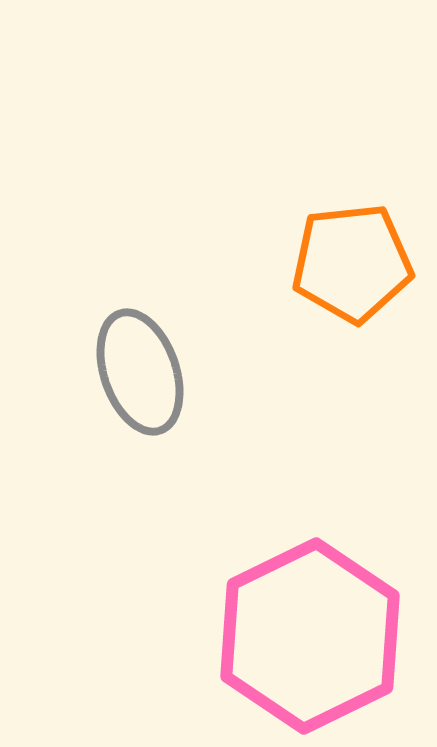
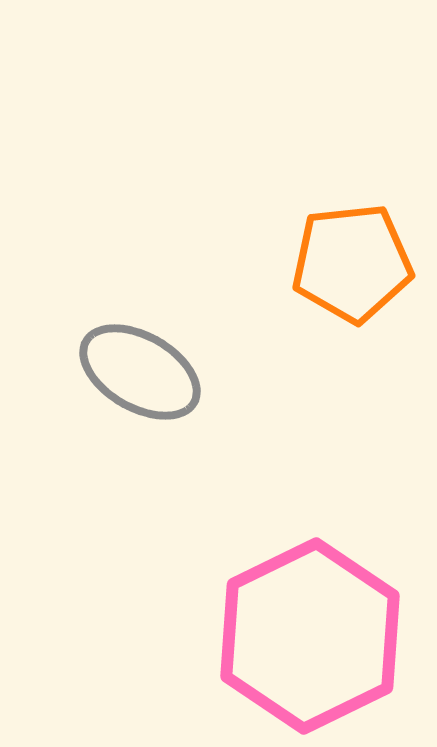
gray ellipse: rotated 41 degrees counterclockwise
